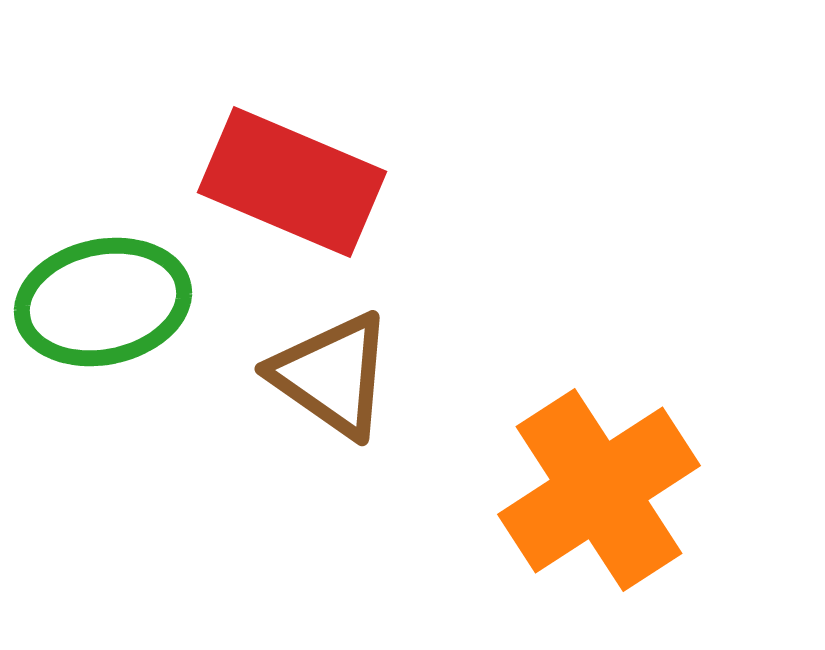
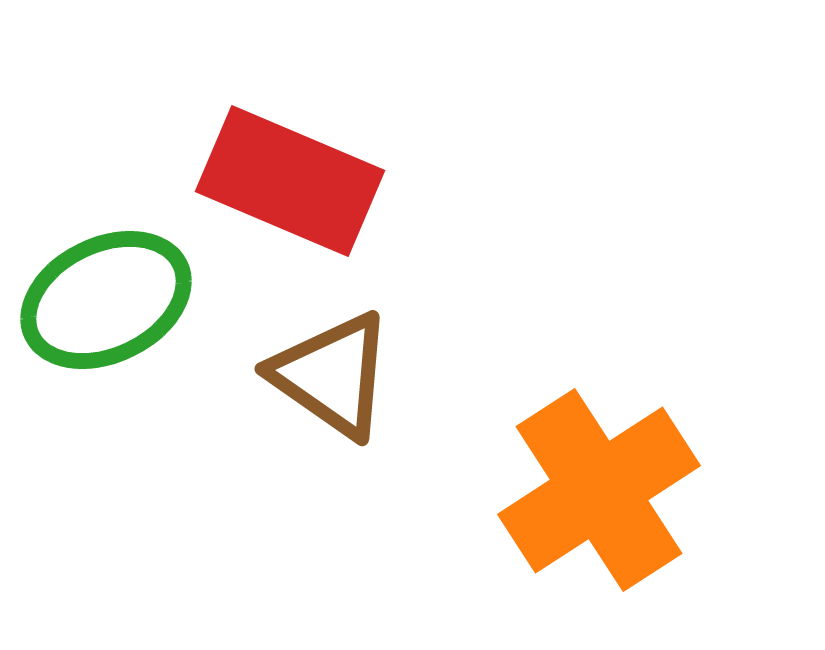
red rectangle: moved 2 px left, 1 px up
green ellipse: moved 3 px right, 2 px up; rotated 14 degrees counterclockwise
